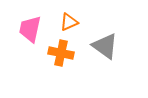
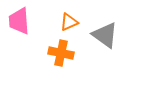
pink trapezoid: moved 11 px left, 8 px up; rotated 16 degrees counterclockwise
gray triangle: moved 11 px up
